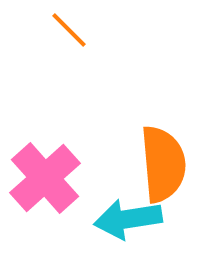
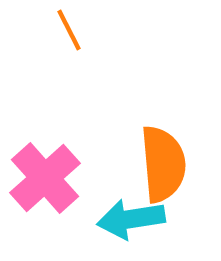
orange line: rotated 18 degrees clockwise
cyan arrow: moved 3 px right
